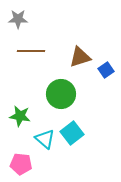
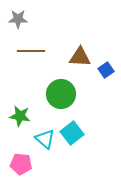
brown triangle: rotated 20 degrees clockwise
